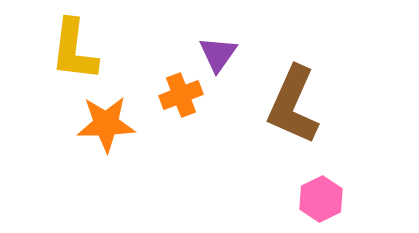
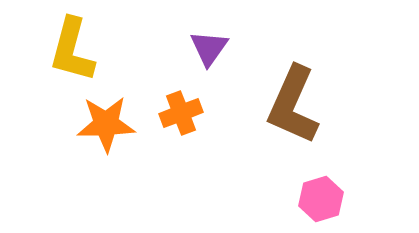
yellow L-shape: moved 2 px left; rotated 8 degrees clockwise
purple triangle: moved 9 px left, 6 px up
orange cross: moved 18 px down
pink hexagon: rotated 9 degrees clockwise
